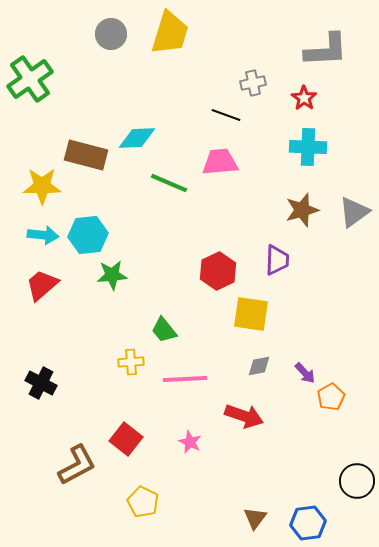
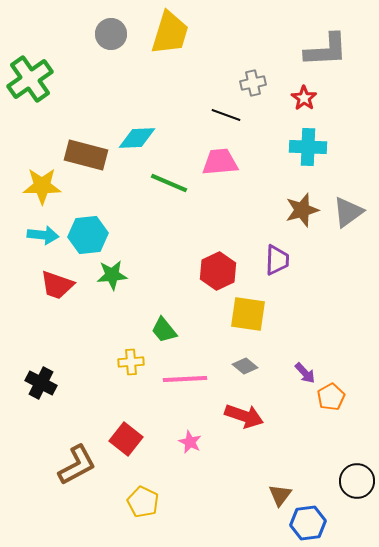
gray triangle: moved 6 px left
red trapezoid: moved 15 px right; rotated 120 degrees counterclockwise
yellow square: moved 3 px left
gray diamond: moved 14 px left; rotated 50 degrees clockwise
brown triangle: moved 25 px right, 23 px up
